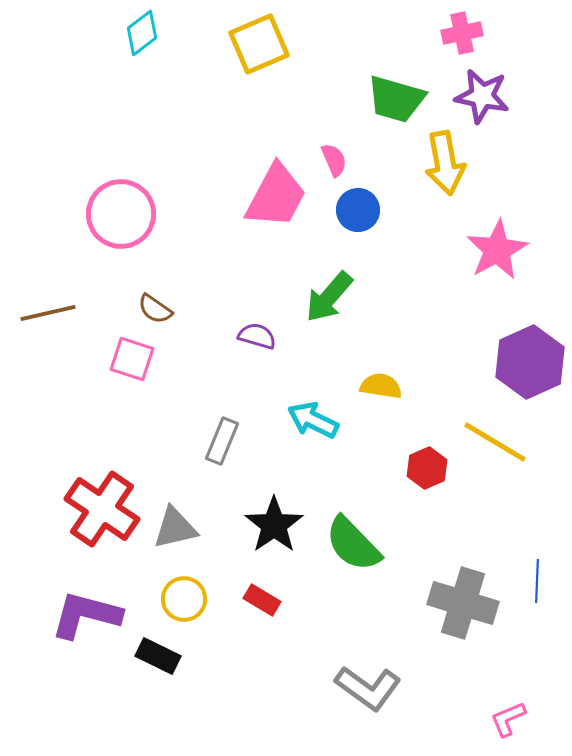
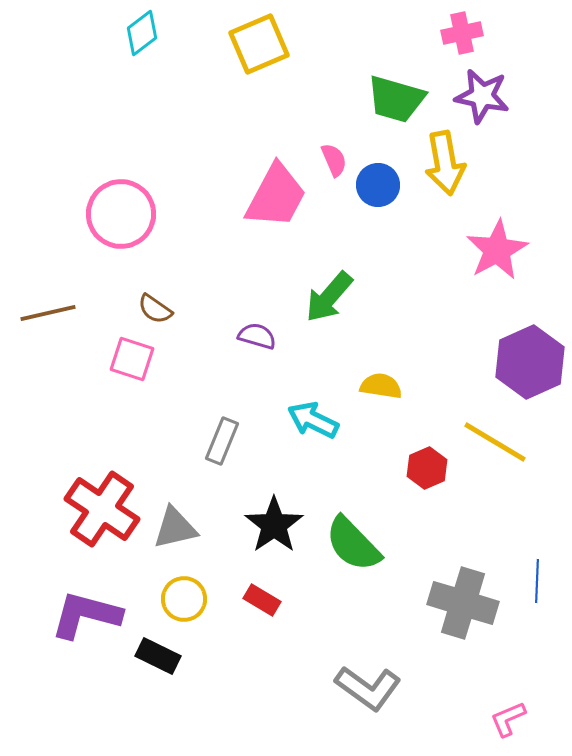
blue circle: moved 20 px right, 25 px up
